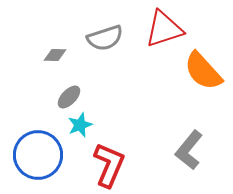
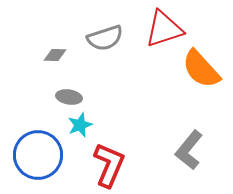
orange semicircle: moved 2 px left, 2 px up
gray ellipse: rotated 55 degrees clockwise
